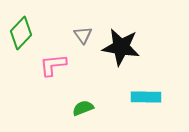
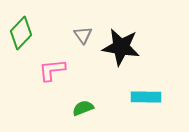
pink L-shape: moved 1 px left, 5 px down
